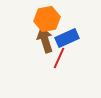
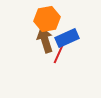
red line: moved 5 px up
